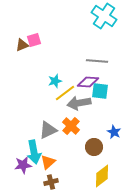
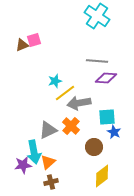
cyan cross: moved 7 px left
purple diamond: moved 18 px right, 4 px up
cyan square: moved 7 px right, 26 px down; rotated 12 degrees counterclockwise
